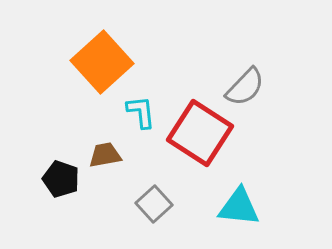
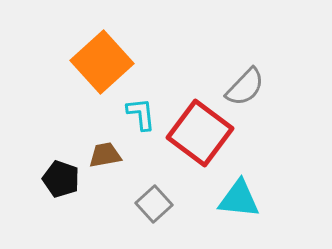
cyan L-shape: moved 2 px down
red square: rotated 4 degrees clockwise
cyan triangle: moved 8 px up
